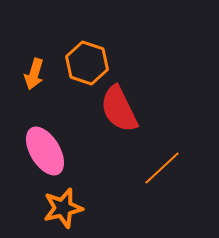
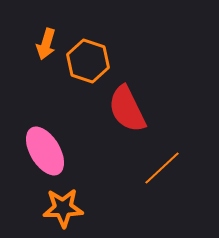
orange hexagon: moved 1 px right, 2 px up
orange arrow: moved 12 px right, 30 px up
red semicircle: moved 8 px right
orange star: rotated 12 degrees clockwise
